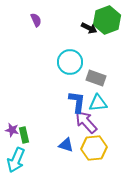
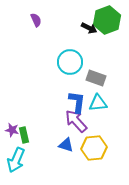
purple arrow: moved 10 px left, 1 px up
